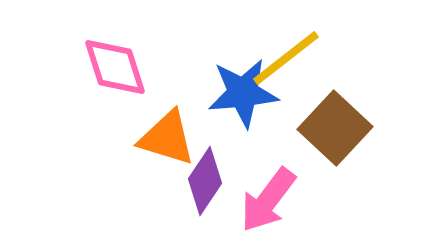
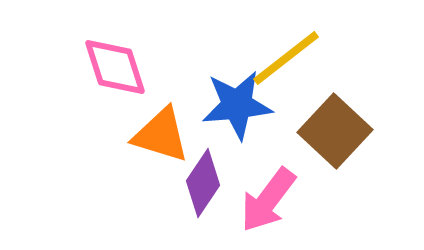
blue star: moved 6 px left, 12 px down
brown square: moved 3 px down
orange triangle: moved 6 px left, 3 px up
purple diamond: moved 2 px left, 2 px down
